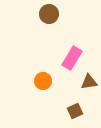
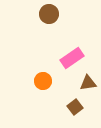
pink rectangle: rotated 25 degrees clockwise
brown triangle: moved 1 px left, 1 px down
brown square: moved 4 px up; rotated 14 degrees counterclockwise
